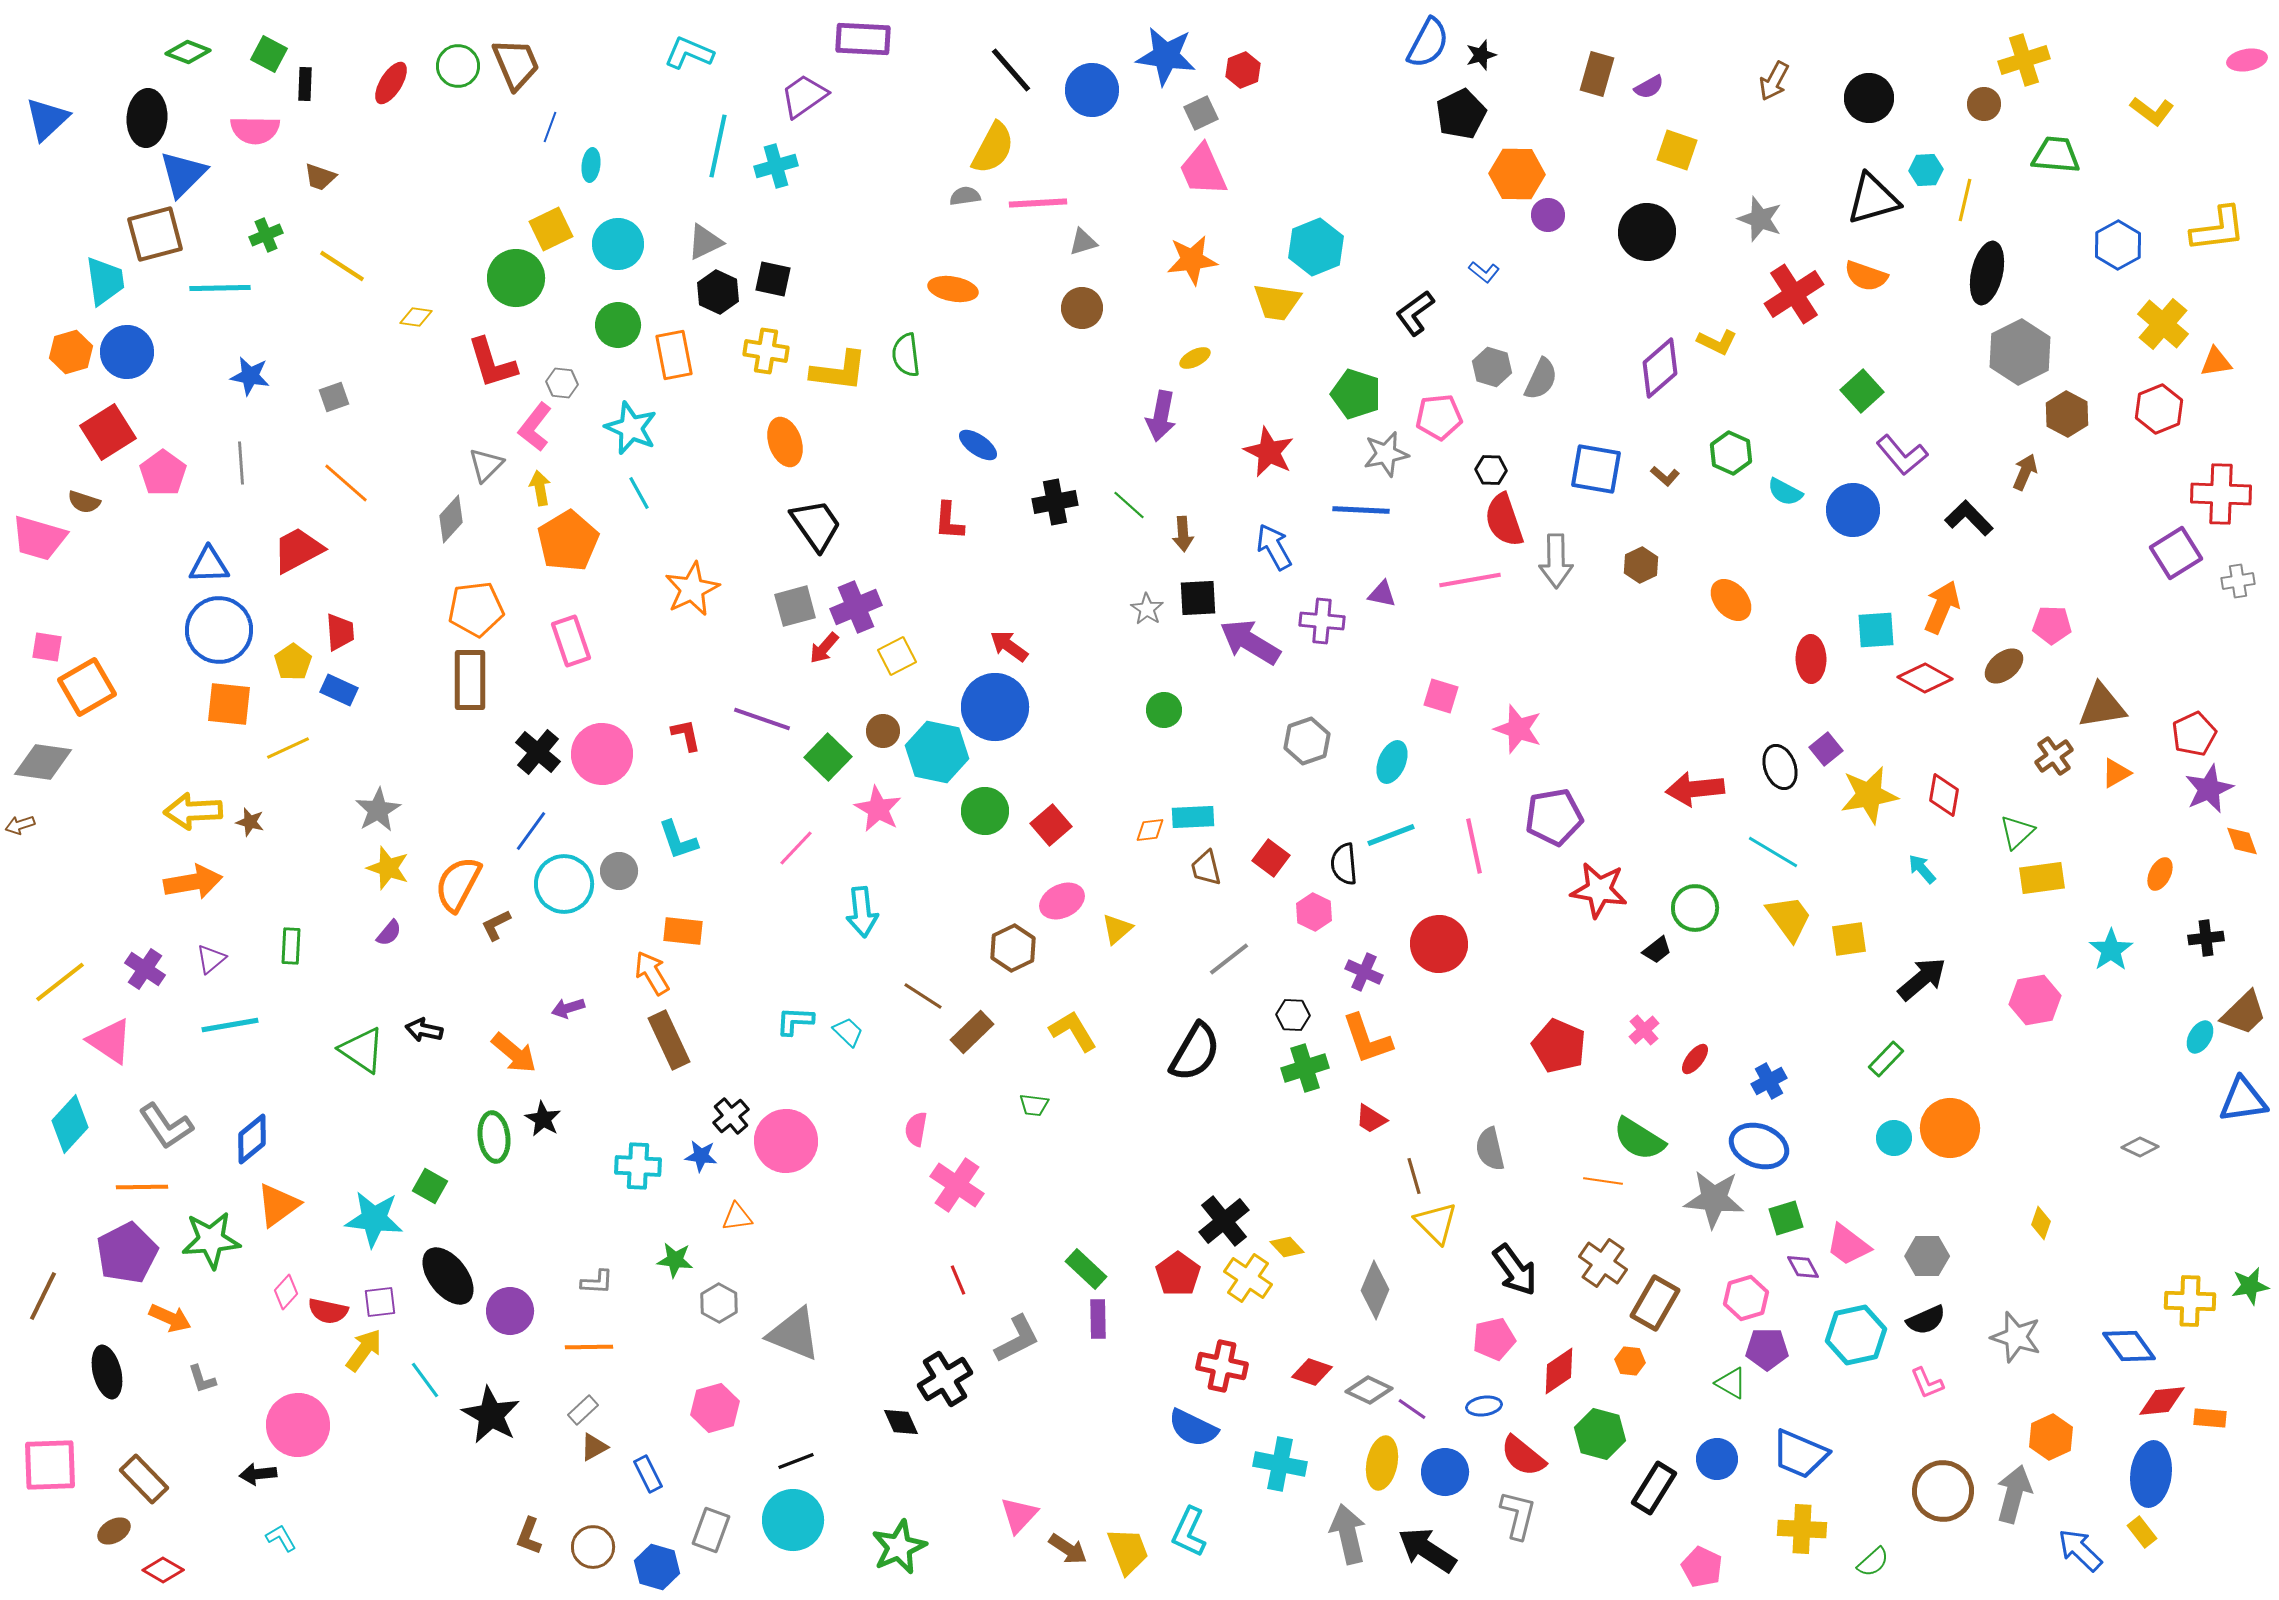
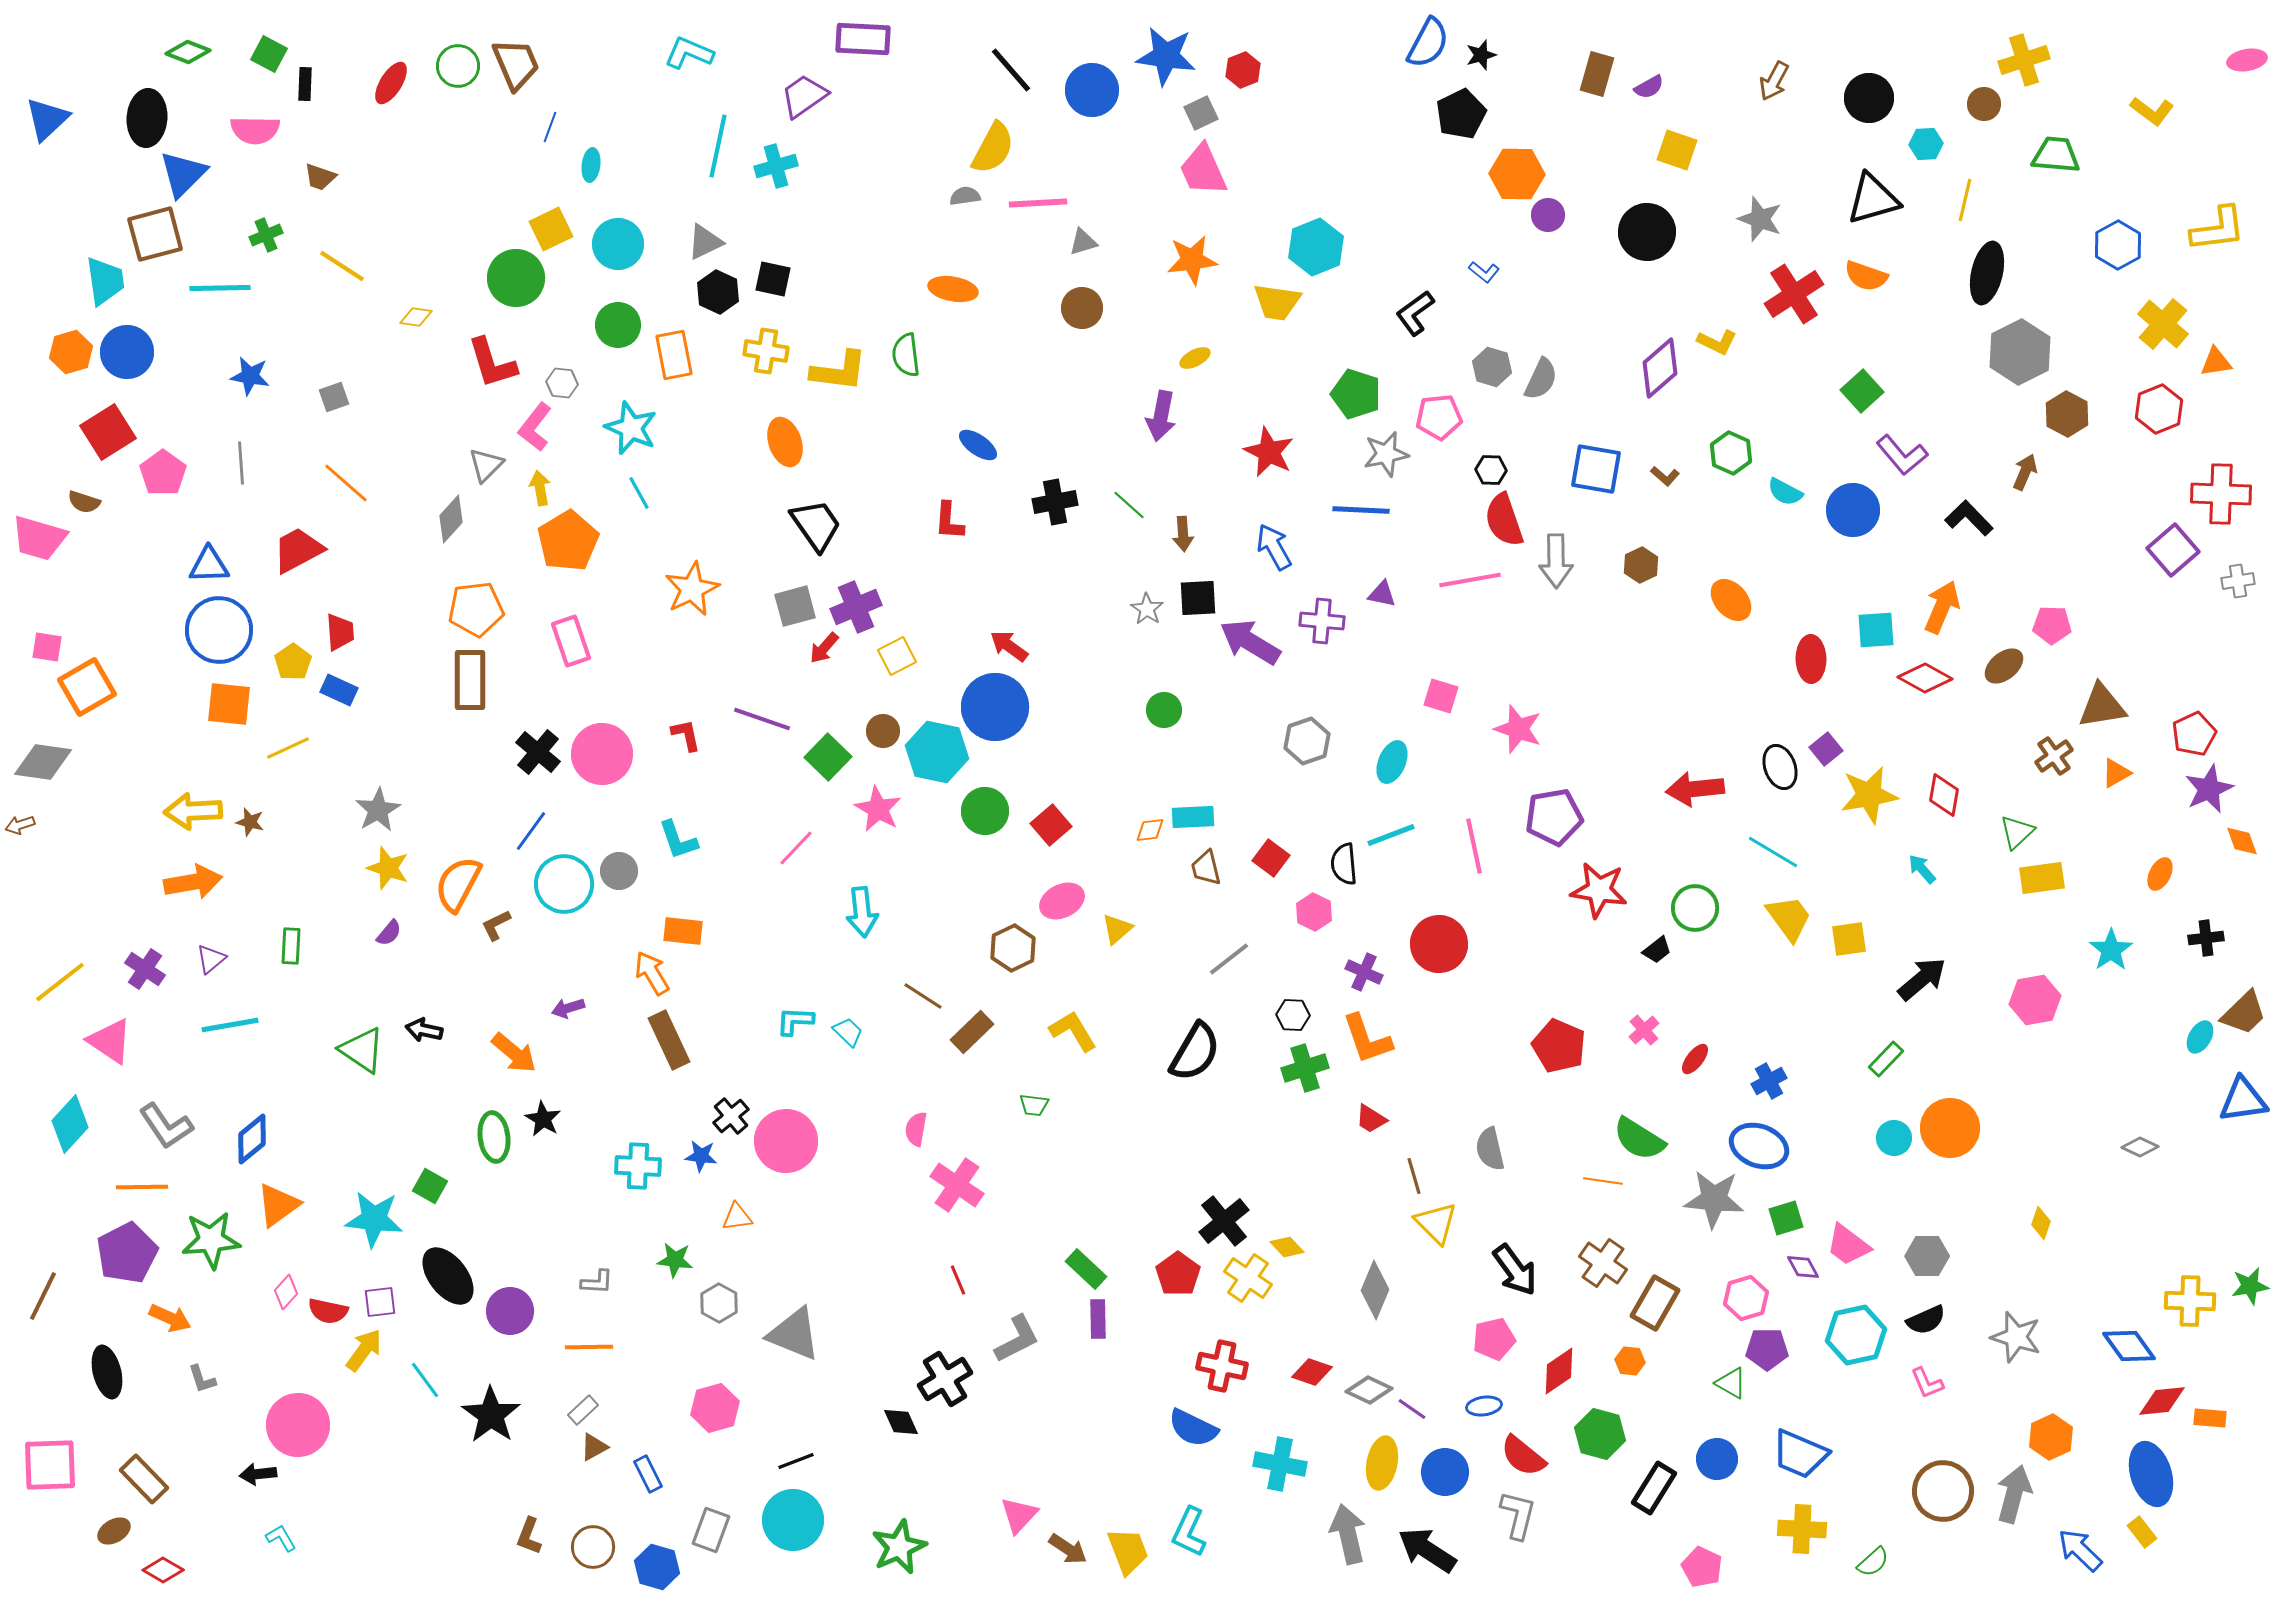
cyan hexagon at (1926, 170): moved 26 px up
purple square at (2176, 553): moved 3 px left, 3 px up; rotated 9 degrees counterclockwise
black star at (491, 1415): rotated 6 degrees clockwise
blue ellipse at (2151, 1474): rotated 24 degrees counterclockwise
